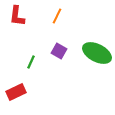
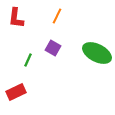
red L-shape: moved 1 px left, 2 px down
purple square: moved 6 px left, 3 px up
green line: moved 3 px left, 2 px up
